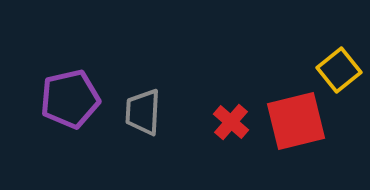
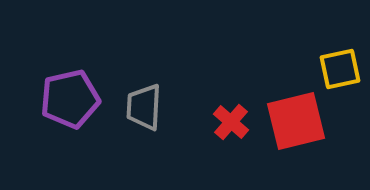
yellow square: moved 1 px right, 1 px up; rotated 27 degrees clockwise
gray trapezoid: moved 1 px right, 5 px up
